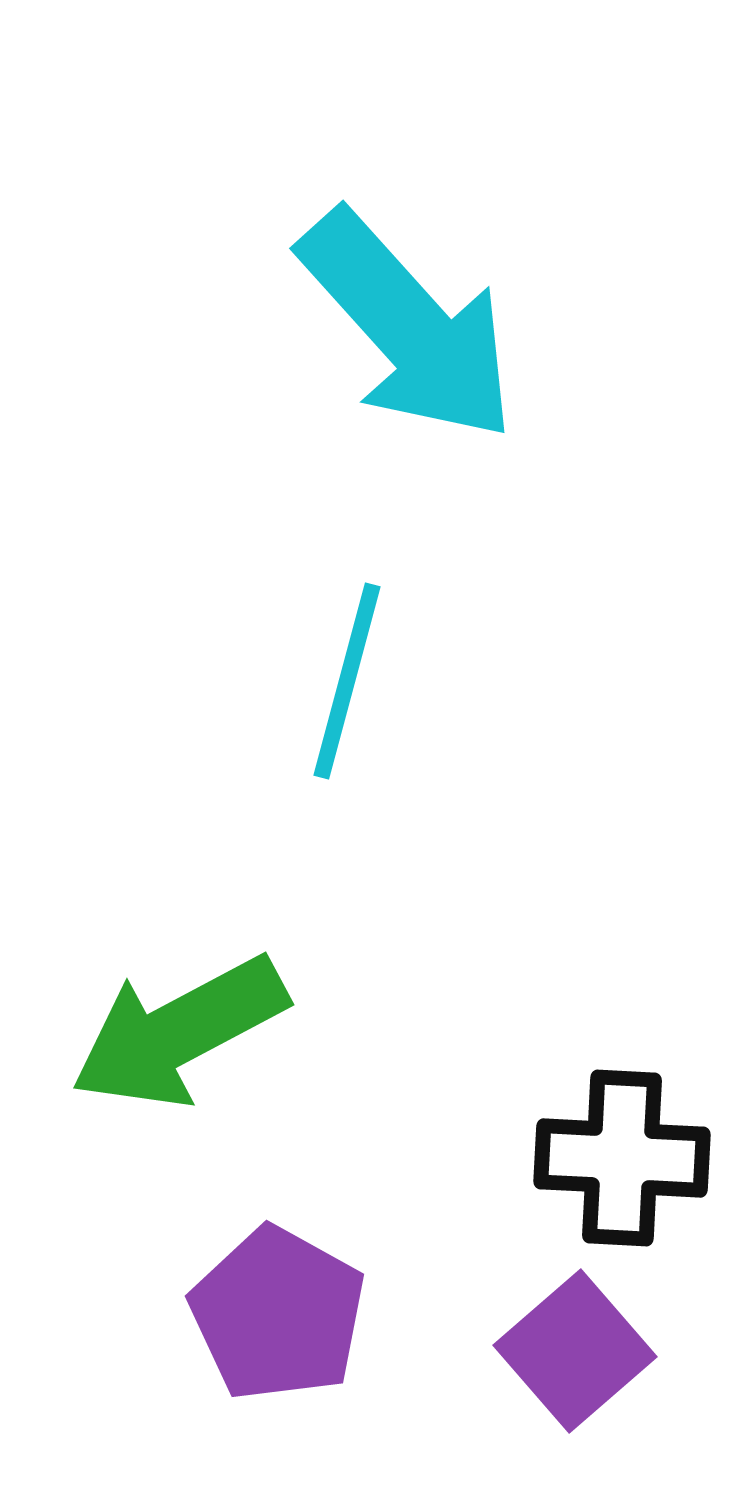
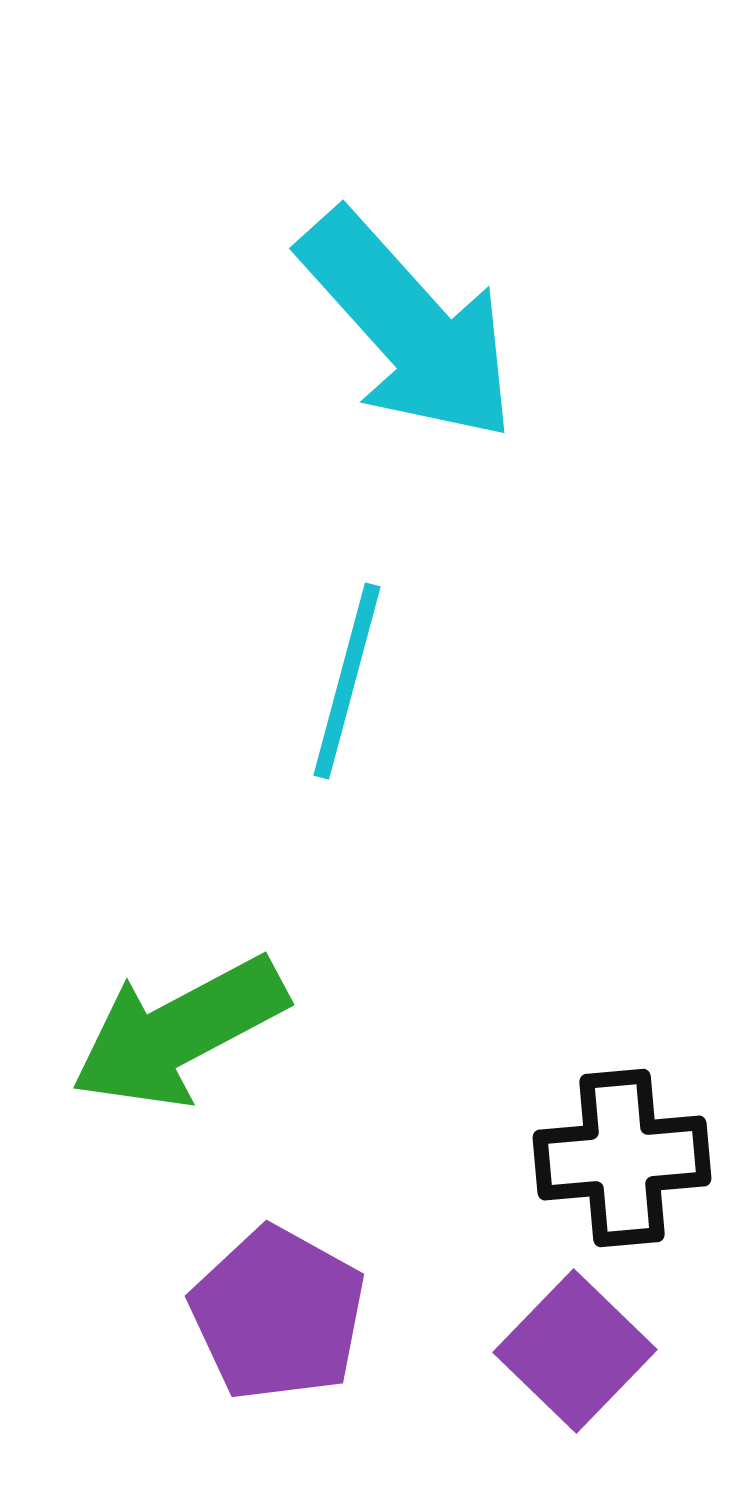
black cross: rotated 8 degrees counterclockwise
purple square: rotated 5 degrees counterclockwise
